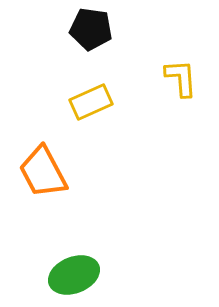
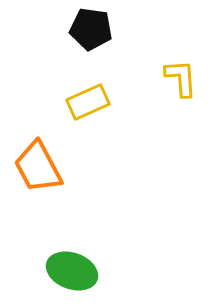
yellow rectangle: moved 3 px left
orange trapezoid: moved 5 px left, 5 px up
green ellipse: moved 2 px left, 4 px up; rotated 42 degrees clockwise
